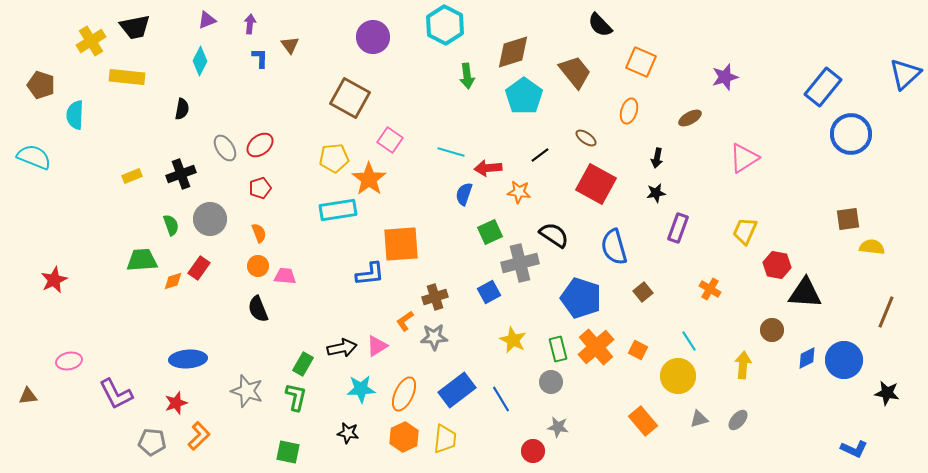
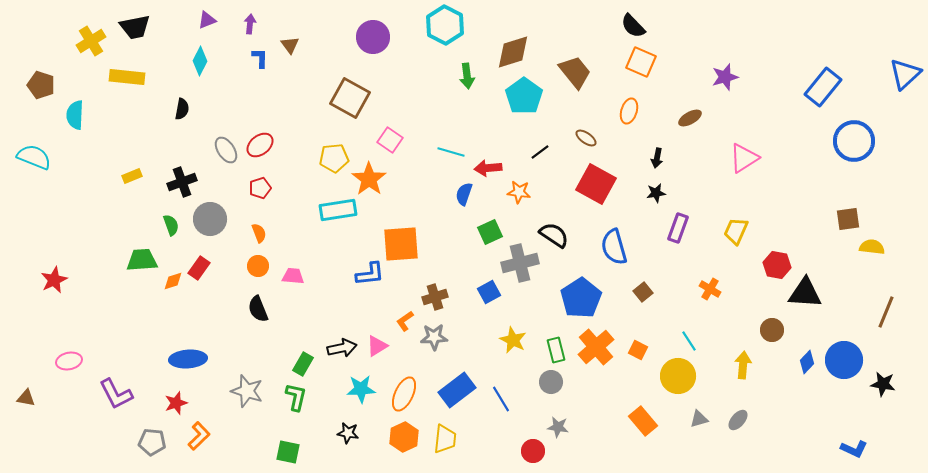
black semicircle at (600, 25): moved 33 px right, 1 px down
blue circle at (851, 134): moved 3 px right, 7 px down
gray ellipse at (225, 148): moved 1 px right, 2 px down
black line at (540, 155): moved 3 px up
black cross at (181, 174): moved 1 px right, 8 px down
yellow trapezoid at (745, 231): moved 9 px left
pink trapezoid at (285, 276): moved 8 px right
blue pentagon at (581, 298): rotated 21 degrees clockwise
green rectangle at (558, 349): moved 2 px left, 1 px down
blue diamond at (807, 358): moved 4 px down; rotated 20 degrees counterclockwise
black star at (887, 393): moved 4 px left, 9 px up
brown triangle at (28, 396): moved 2 px left, 2 px down; rotated 18 degrees clockwise
